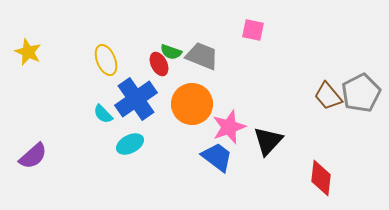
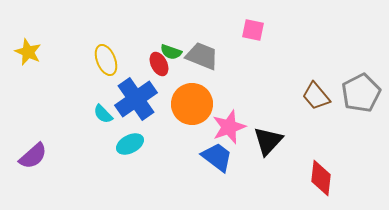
brown trapezoid: moved 12 px left
